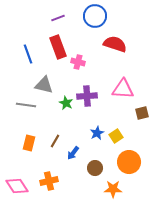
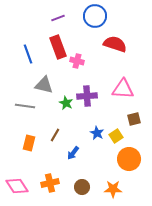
pink cross: moved 1 px left, 1 px up
gray line: moved 1 px left, 1 px down
brown square: moved 8 px left, 6 px down
blue star: rotated 16 degrees counterclockwise
brown line: moved 6 px up
orange circle: moved 3 px up
brown circle: moved 13 px left, 19 px down
orange cross: moved 1 px right, 2 px down
